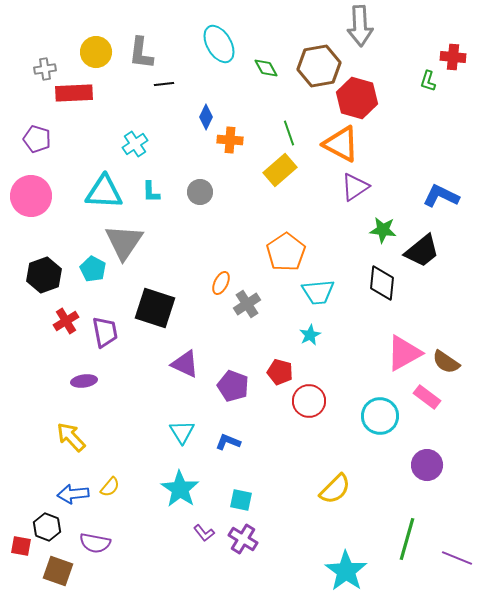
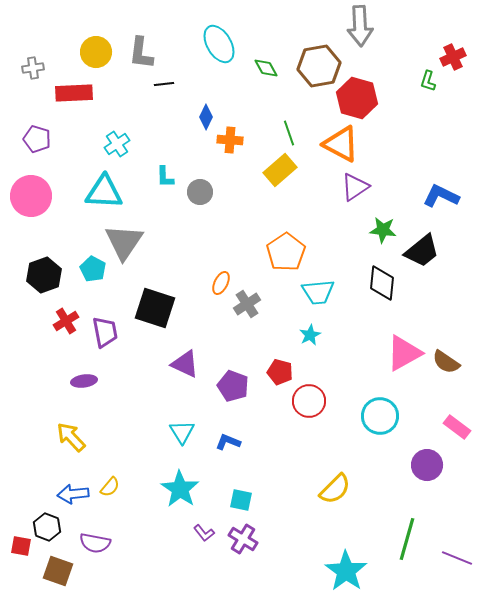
red cross at (453, 57): rotated 30 degrees counterclockwise
gray cross at (45, 69): moved 12 px left, 1 px up
cyan cross at (135, 144): moved 18 px left
cyan L-shape at (151, 192): moved 14 px right, 15 px up
pink rectangle at (427, 397): moved 30 px right, 30 px down
